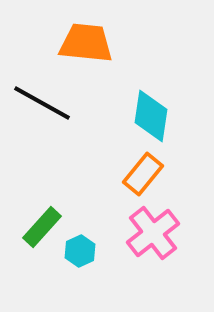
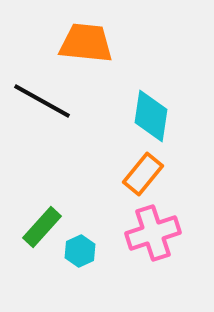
black line: moved 2 px up
pink cross: rotated 20 degrees clockwise
